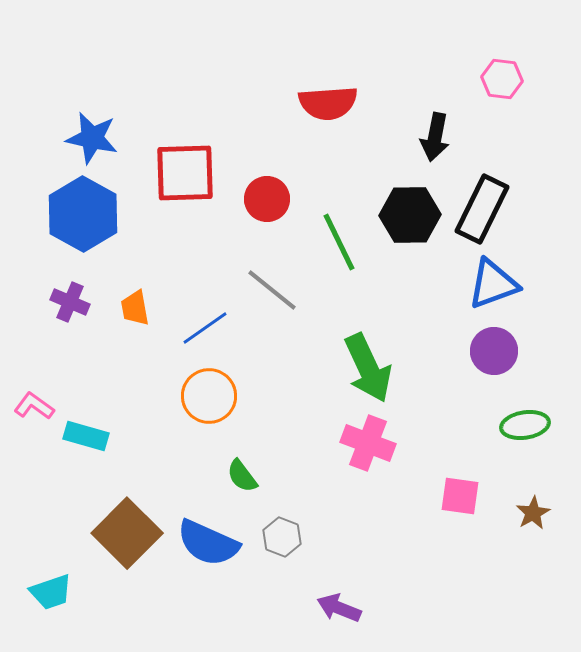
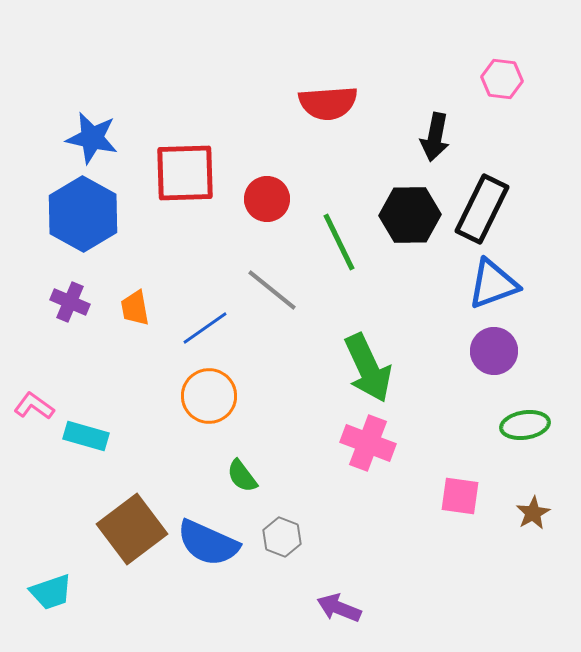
brown square: moved 5 px right, 4 px up; rotated 8 degrees clockwise
